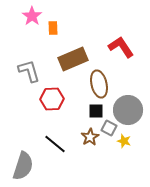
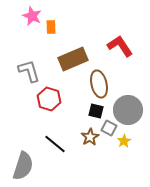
pink star: rotated 12 degrees counterclockwise
orange rectangle: moved 2 px left, 1 px up
red L-shape: moved 1 px left, 1 px up
red hexagon: moved 3 px left; rotated 20 degrees clockwise
black square: rotated 14 degrees clockwise
yellow star: rotated 24 degrees clockwise
